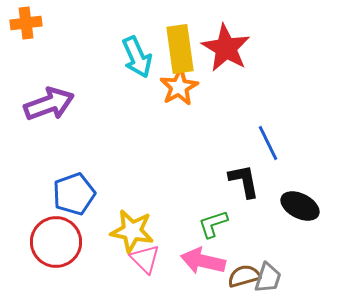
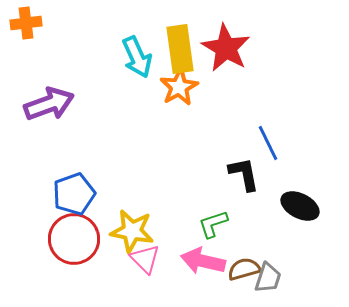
black L-shape: moved 7 px up
red circle: moved 18 px right, 3 px up
brown semicircle: moved 7 px up
